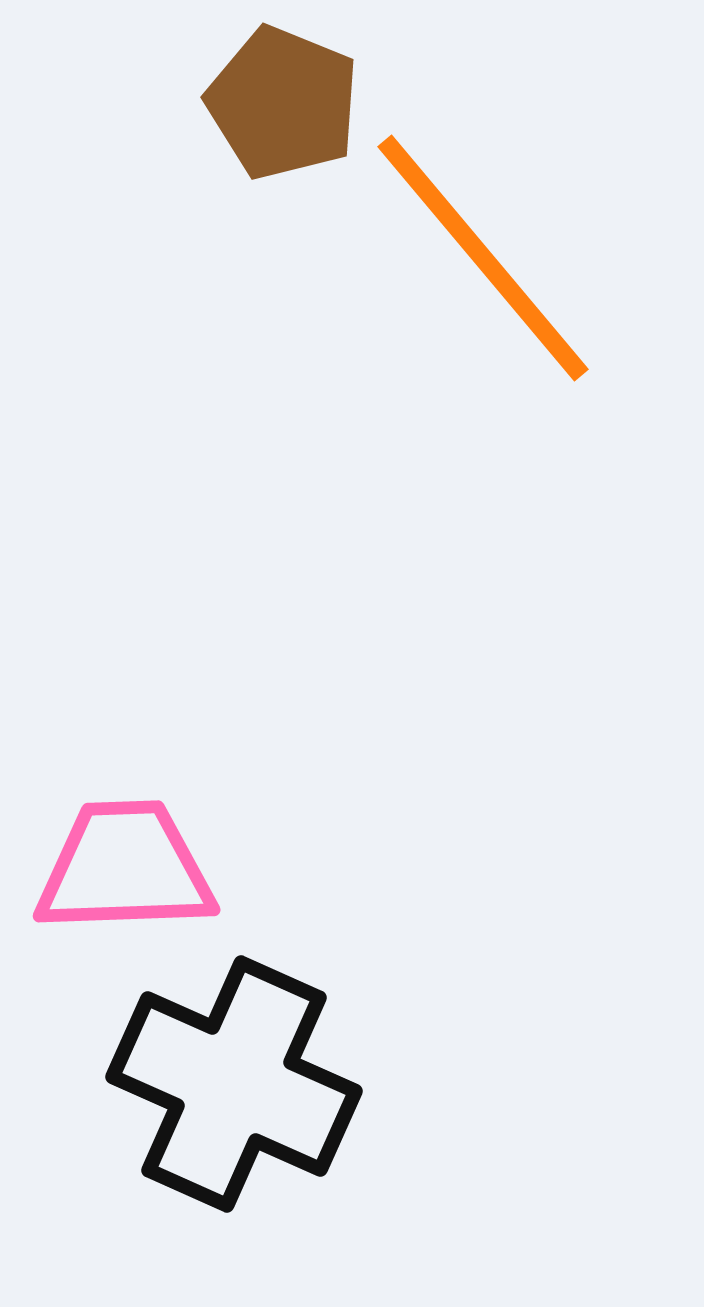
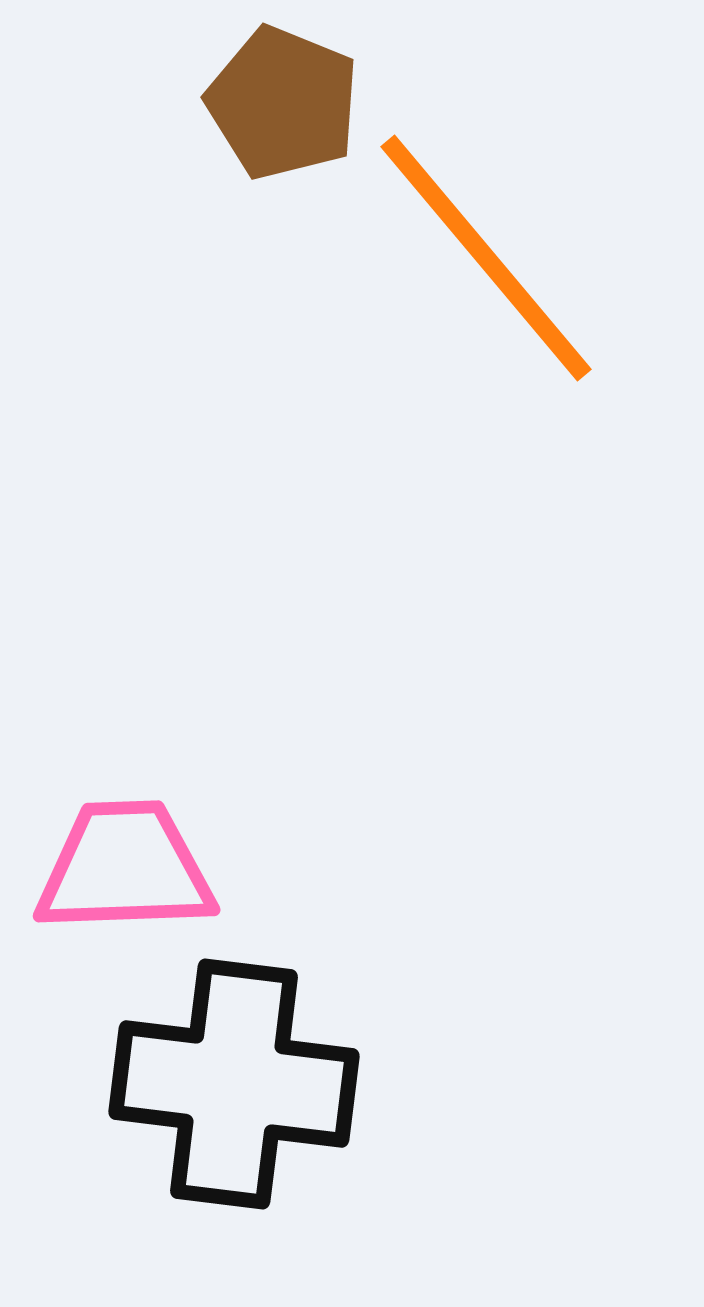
orange line: moved 3 px right
black cross: rotated 17 degrees counterclockwise
